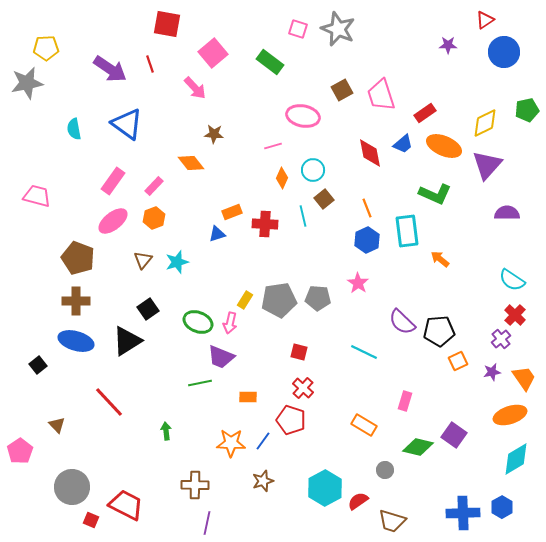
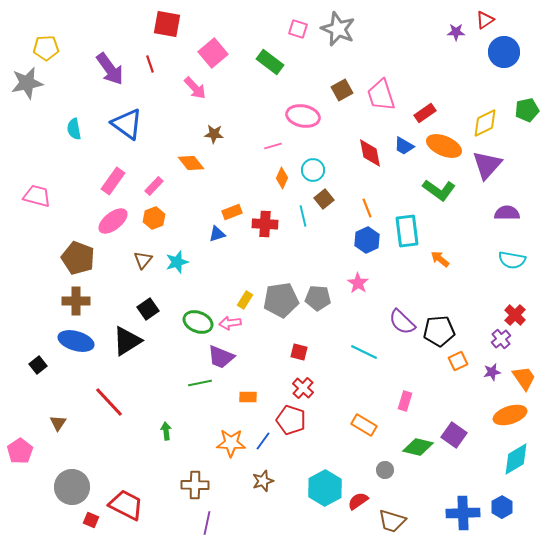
purple star at (448, 45): moved 8 px right, 13 px up
purple arrow at (110, 69): rotated 20 degrees clockwise
blue trapezoid at (403, 144): moved 1 px right, 2 px down; rotated 70 degrees clockwise
green L-shape at (435, 194): moved 4 px right, 4 px up; rotated 12 degrees clockwise
cyan semicircle at (512, 280): moved 20 px up; rotated 24 degrees counterclockwise
gray pentagon at (279, 300): moved 2 px right
pink arrow at (230, 323): rotated 70 degrees clockwise
brown triangle at (57, 425): moved 1 px right, 2 px up; rotated 18 degrees clockwise
